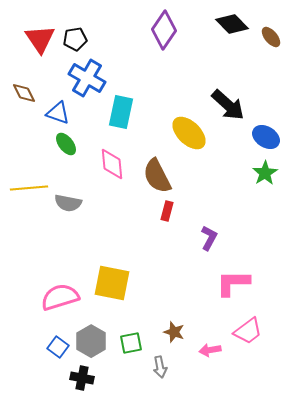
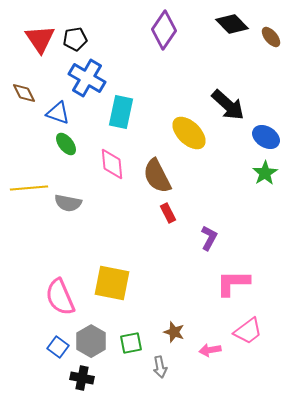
red rectangle: moved 1 px right, 2 px down; rotated 42 degrees counterclockwise
pink semicircle: rotated 96 degrees counterclockwise
